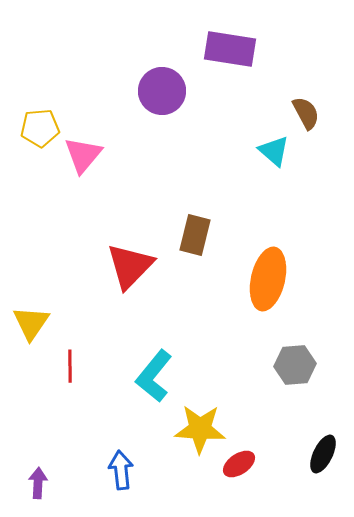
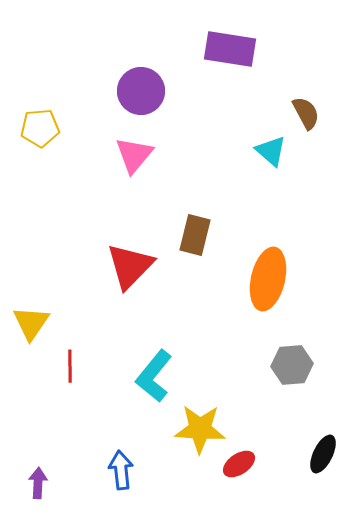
purple circle: moved 21 px left
cyan triangle: moved 3 px left
pink triangle: moved 51 px right
gray hexagon: moved 3 px left
